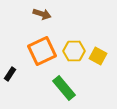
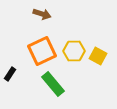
green rectangle: moved 11 px left, 4 px up
